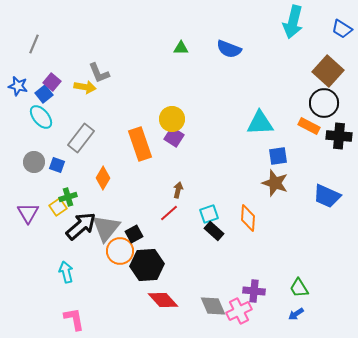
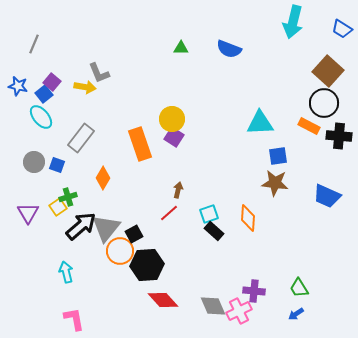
brown star at (275, 183): rotated 12 degrees counterclockwise
